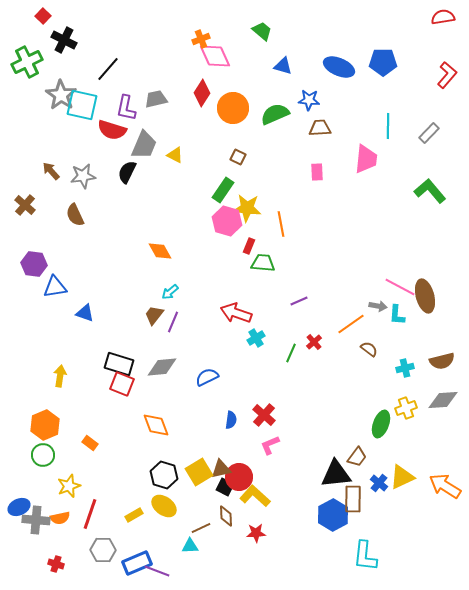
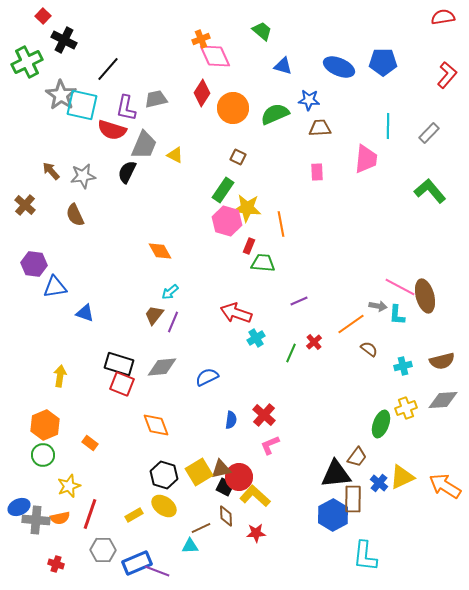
cyan cross at (405, 368): moved 2 px left, 2 px up
